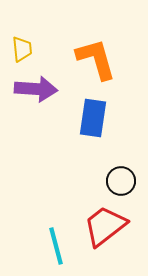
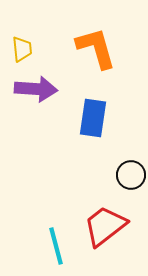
orange L-shape: moved 11 px up
black circle: moved 10 px right, 6 px up
